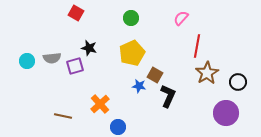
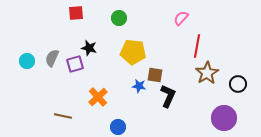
red square: rotated 35 degrees counterclockwise
green circle: moved 12 px left
yellow pentagon: moved 1 px right, 1 px up; rotated 30 degrees clockwise
gray semicircle: rotated 120 degrees clockwise
purple square: moved 2 px up
brown square: rotated 21 degrees counterclockwise
black circle: moved 2 px down
orange cross: moved 2 px left, 7 px up
purple circle: moved 2 px left, 5 px down
